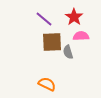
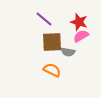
red star: moved 5 px right, 5 px down; rotated 18 degrees counterclockwise
pink semicircle: rotated 28 degrees counterclockwise
gray semicircle: rotated 64 degrees counterclockwise
orange semicircle: moved 5 px right, 14 px up
